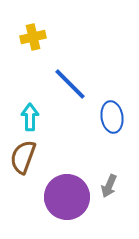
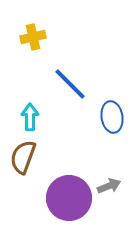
gray arrow: rotated 135 degrees counterclockwise
purple circle: moved 2 px right, 1 px down
